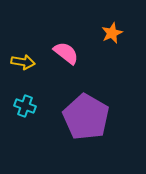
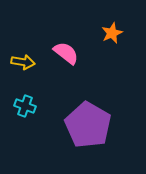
purple pentagon: moved 2 px right, 8 px down
